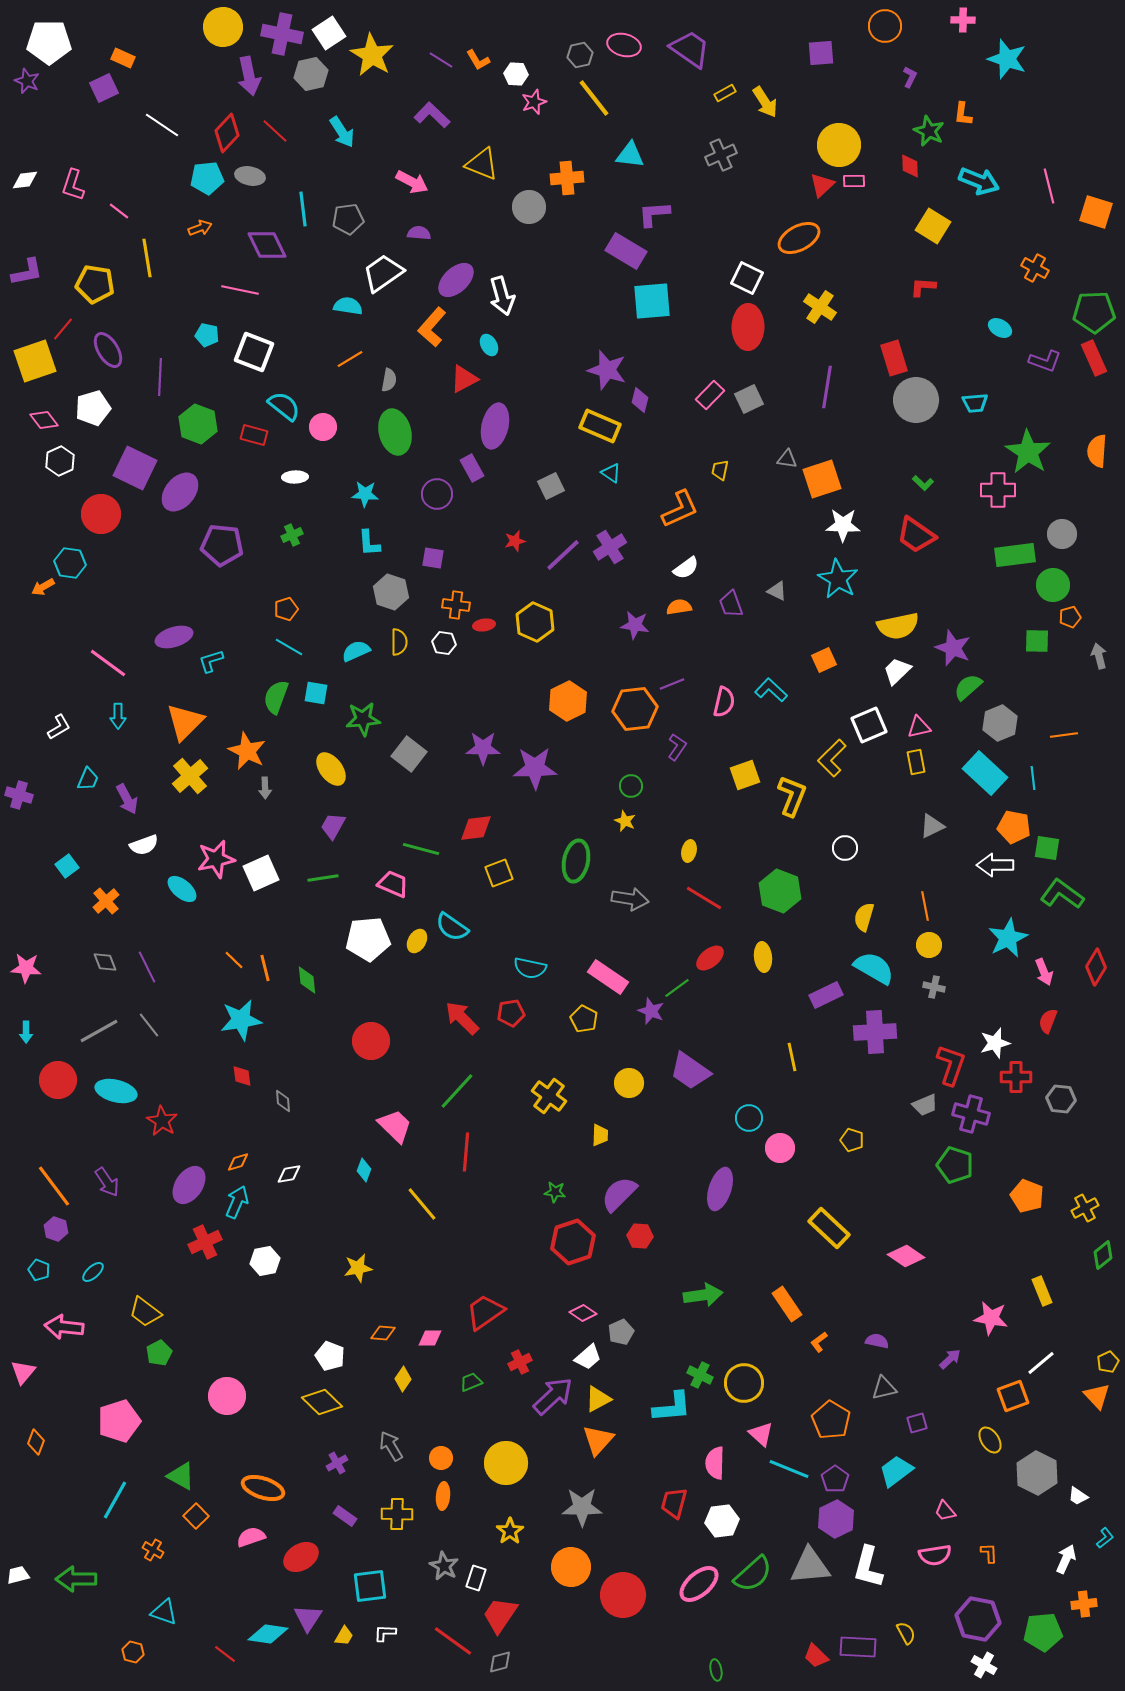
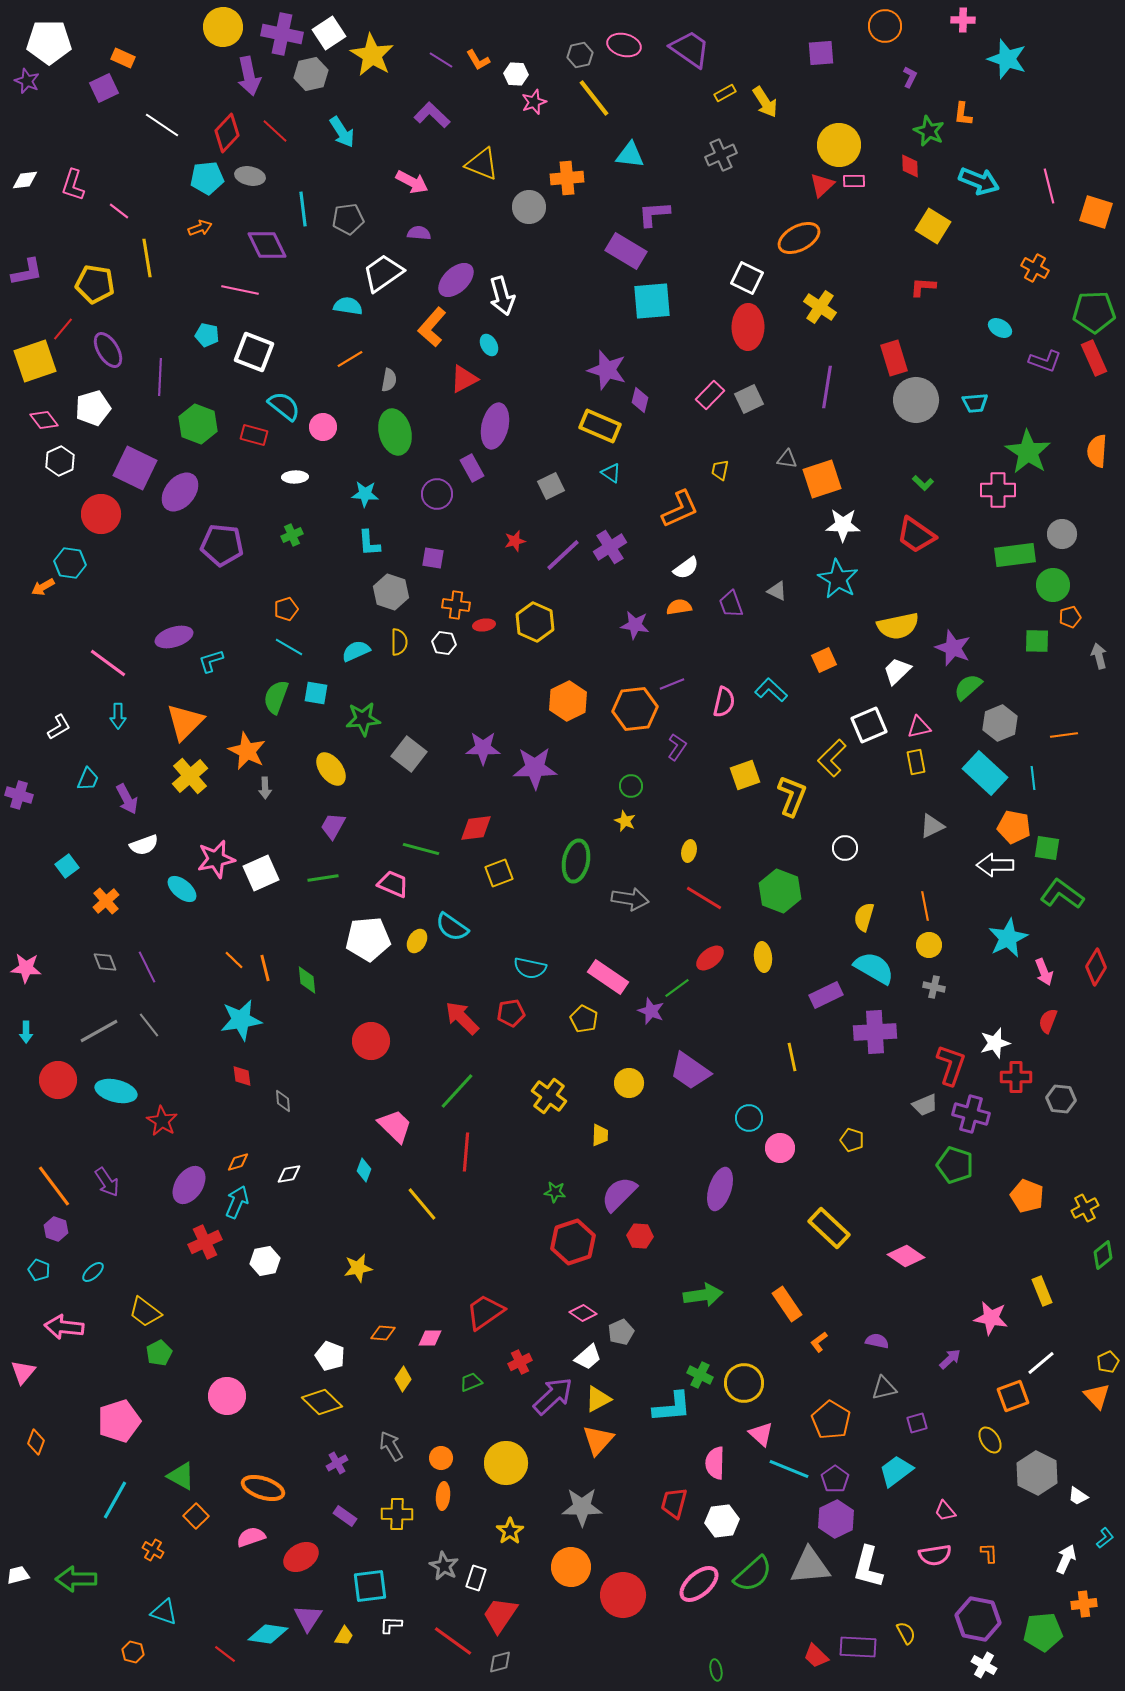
white L-shape at (385, 1633): moved 6 px right, 8 px up
